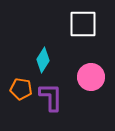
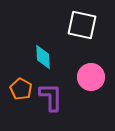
white square: moved 1 px left, 1 px down; rotated 12 degrees clockwise
cyan diamond: moved 3 px up; rotated 35 degrees counterclockwise
orange pentagon: rotated 20 degrees clockwise
